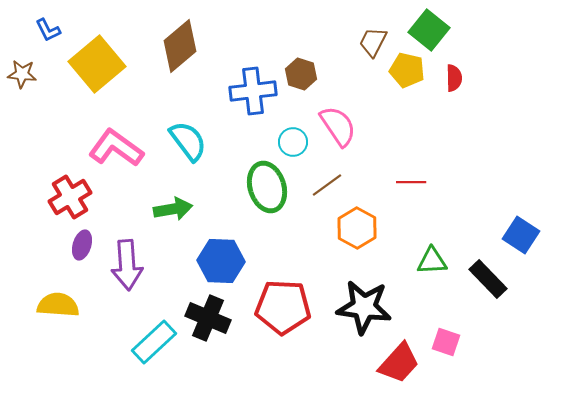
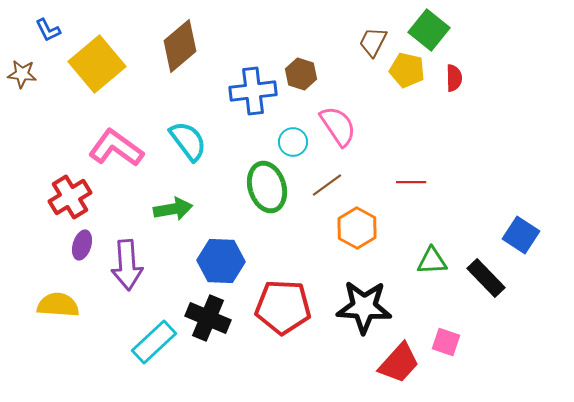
black rectangle: moved 2 px left, 1 px up
black star: rotated 4 degrees counterclockwise
